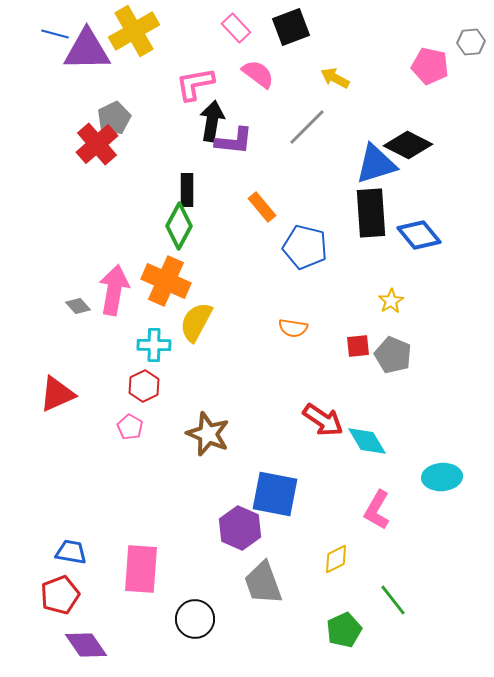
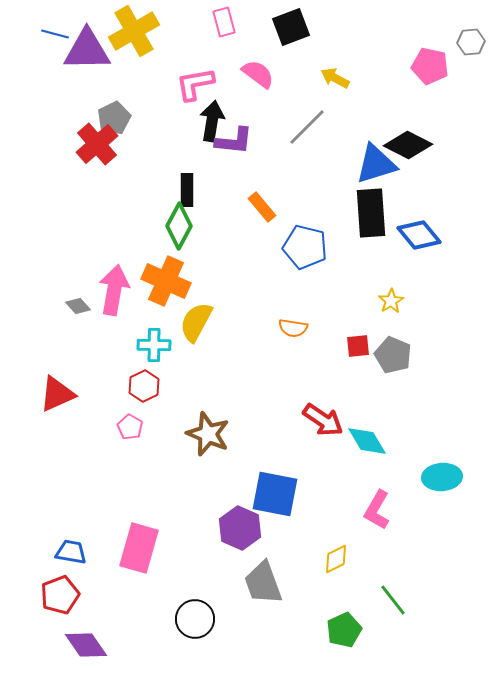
pink rectangle at (236, 28): moved 12 px left, 6 px up; rotated 28 degrees clockwise
pink rectangle at (141, 569): moved 2 px left, 21 px up; rotated 12 degrees clockwise
